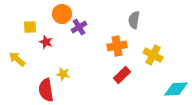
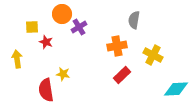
yellow square: moved 2 px right
yellow arrow: rotated 42 degrees clockwise
